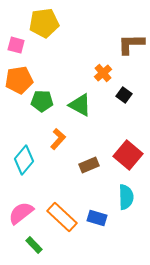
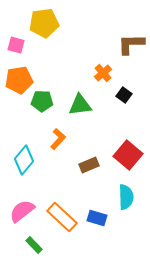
green triangle: rotated 35 degrees counterclockwise
pink semicircle: moved 1 px right, 2 px up
